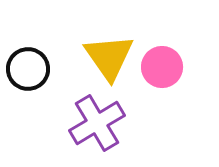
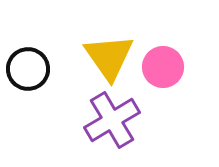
pink circle: moved 1 px right
purple cross: moved 15 px right, 3 px up
